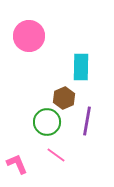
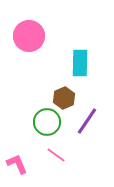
cyan rectangle: moved 1 px left, 4 px up
purple line: rotated 24 degrees clockwise
